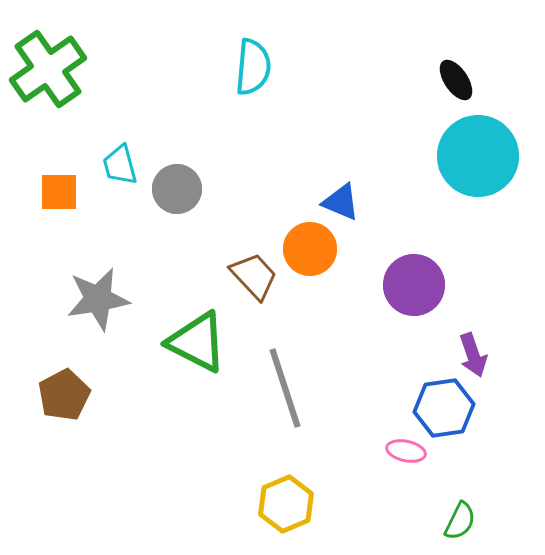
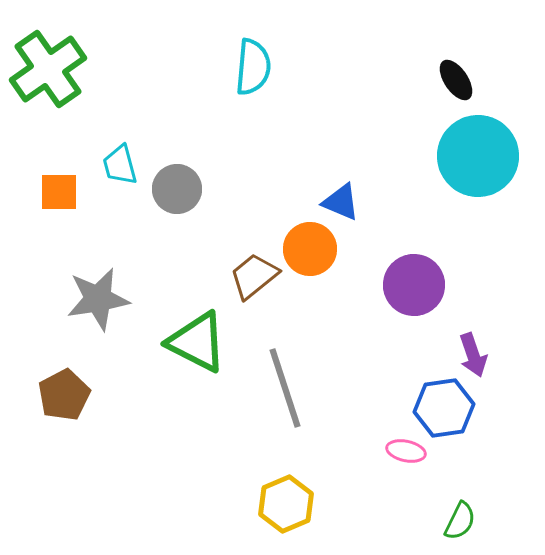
brown trapezoid: rotated 86 degrees counterclockwise
